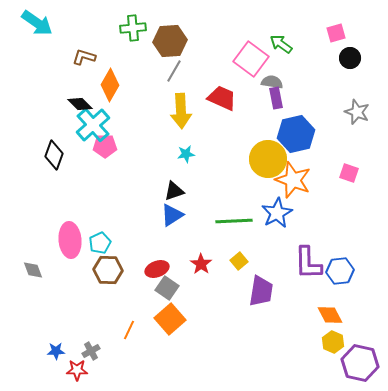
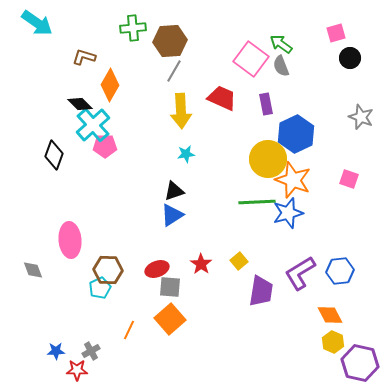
gray semicircle at (272, 82): moved 9 px right, 16 px up; rotated 120 degrees counterclockwise
purple rectangle at (276, 98): moved 10 px left, 6 px down
gray star at (357, 112): moved 4 px right, 5 px down
blue hexagon at (296, 134): rotated 12 degrees counterclockwise
pink square at (349, 173): moved 6 px down
blue star at (277, 213): moved 11 px right; rotated 12 degrees clockwise
green line at (234, 221): moved 23 px right, 19 px up
cyan pentagon at (100, 243): moved 45 px down
purple L-shape at (308, 263): moved 8 px left, 10 px down; rotated 60 degrees clockwise
gray square at (167, 288): moved 3 px right, 1 px up; rotated 30 degrees counterclockwise
